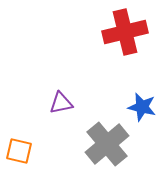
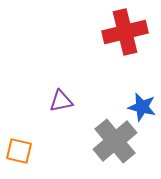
purple triangle: moved 2 px up
gray cross: moved 8 px right, 3 px up
